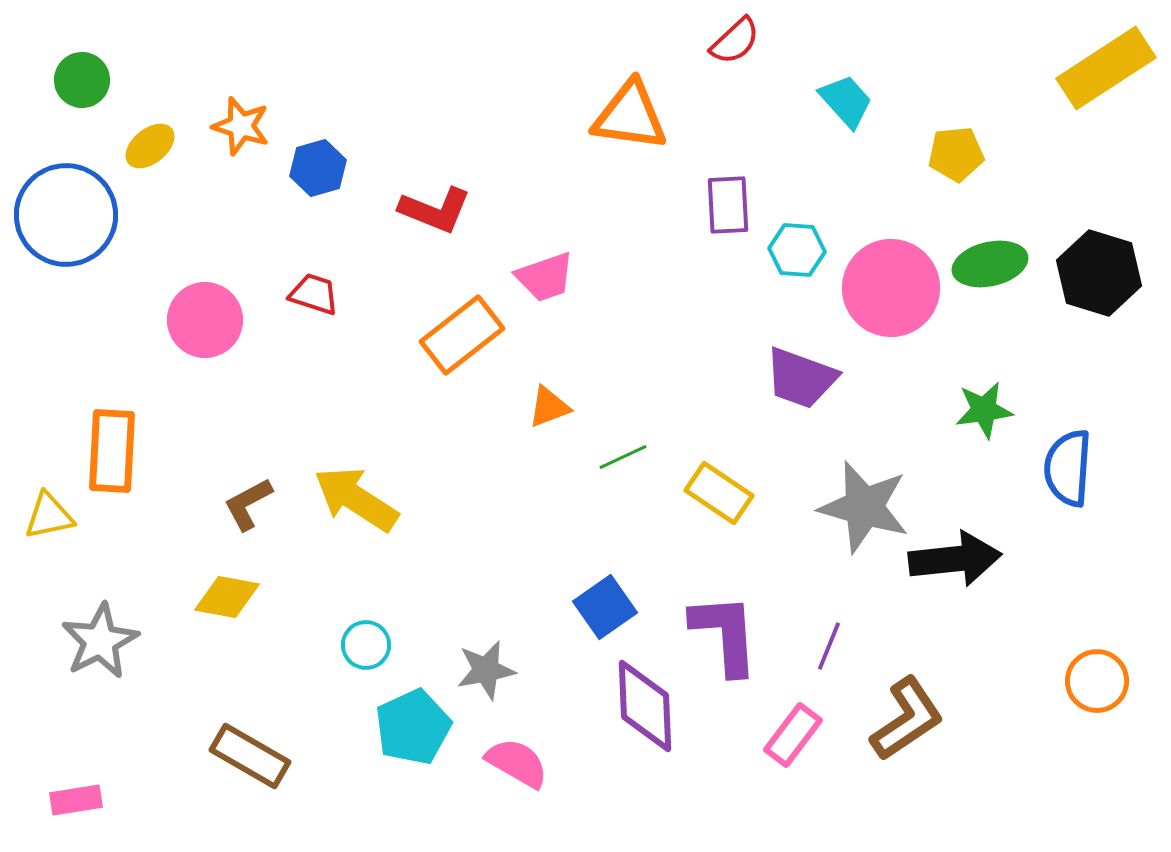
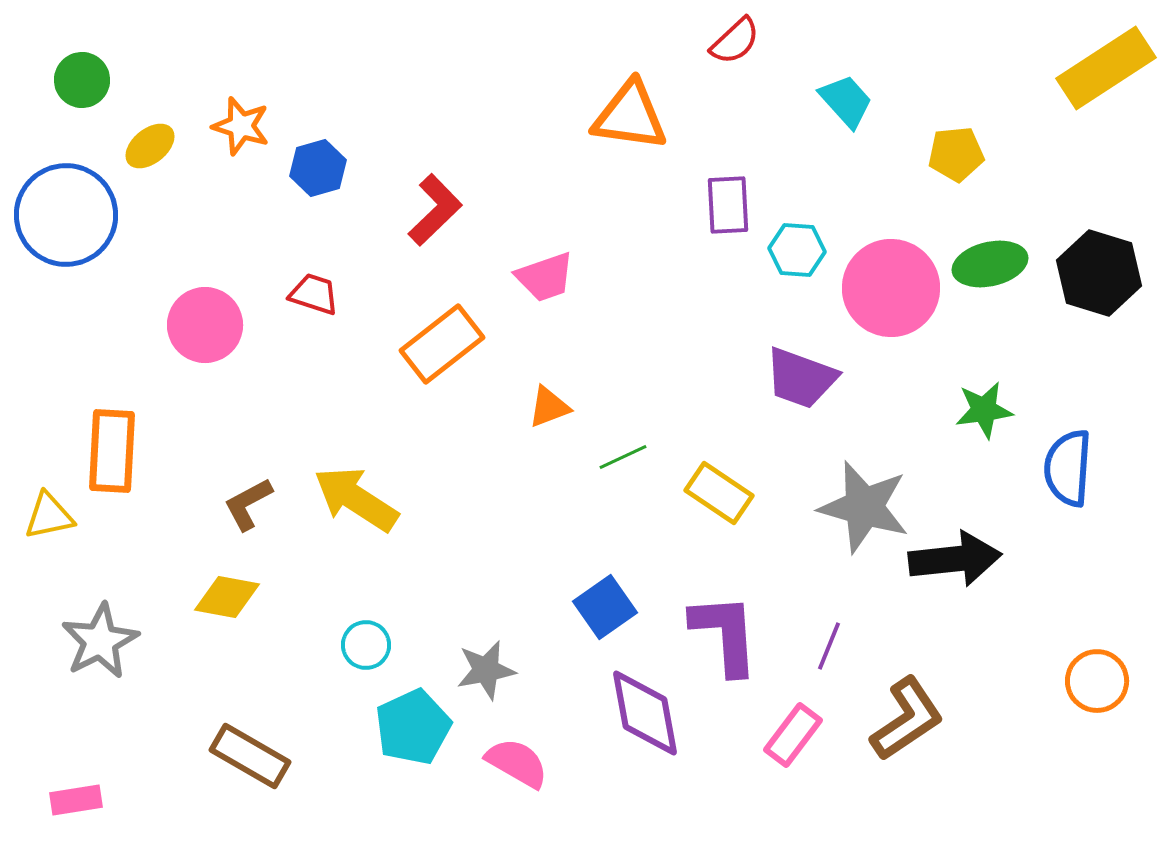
red L-shape at (435, 210): rotated 66 degrees counterclockwise
pink circle at (205, 320): moved 5 px down
orange rectangle at (462, 335): moved 20 px left, 9 px down
purple diamond at (645, 706): moved 7 px down; rotated 8 degrees counterclockwise
